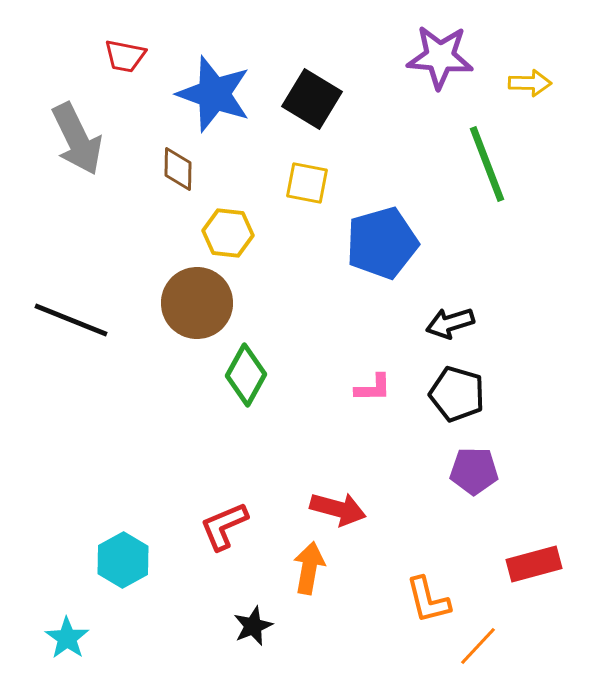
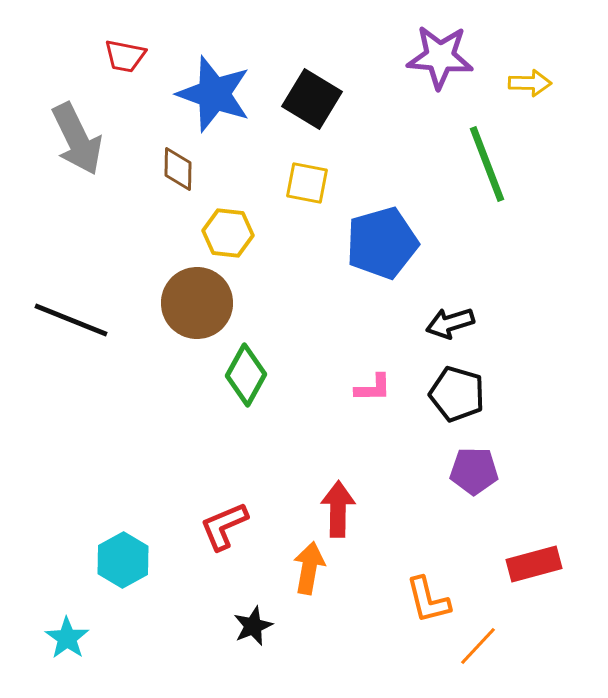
red arrow: rotated 104 degrees counterclockwise
